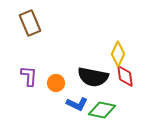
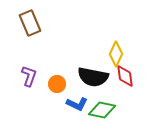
yellow diamond: moved 2 px left
purple L-shape: rotated 15 degrees clockwise
orange circle: moved 1 px right, 1 px down
